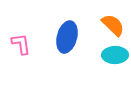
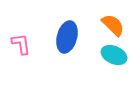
cyan ellipse: moved 1 px left; rotated 25 degrees clockwise
